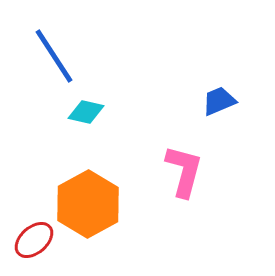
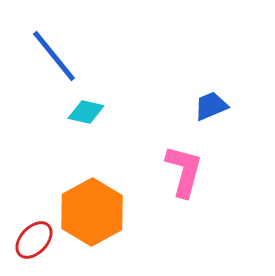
blue line: rotated 6 degrees counterclockwise
blue trapezoid: moved 8 px left, 5 px down
orange hexagon: moved 4 px right, 8 px down
red ellipse: rotated 6 degrees counterclockwise
